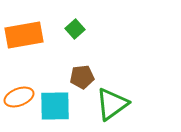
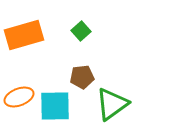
green square: moved 6 px right, 2 px down
orange rectangle: rotated 6 degrees counterclockwise
